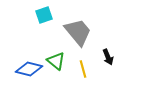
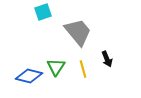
cyan square: moved 1 px left, 3 px up
black arrow: moved 1 px left, 2 px down
green triangle: moved 6 px down; rotated 24 degrees clockwise
blue diamond: moved 7 px down
